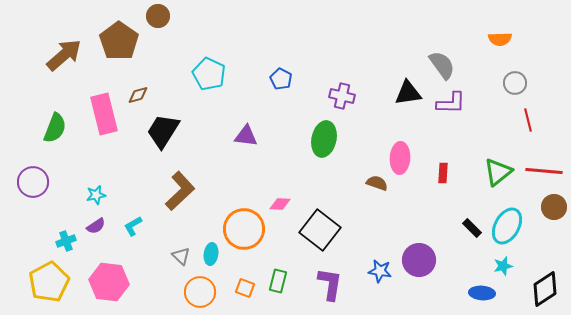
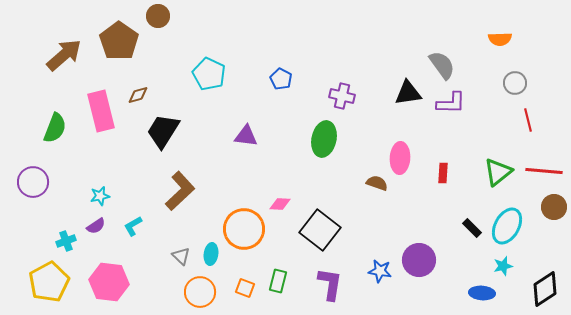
pink rectangle at (104, 114): moved 3 px left, 3 px up
cyan star at (96, 195): moved 4 px right, 1 px down
